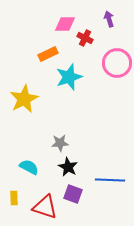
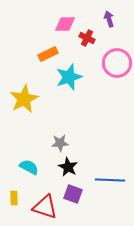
red cross: moved 2 px right
